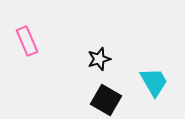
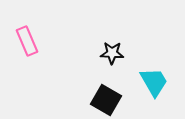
black star: moved 13 px right, 6 px up; rotated 20 degrees clockwise
